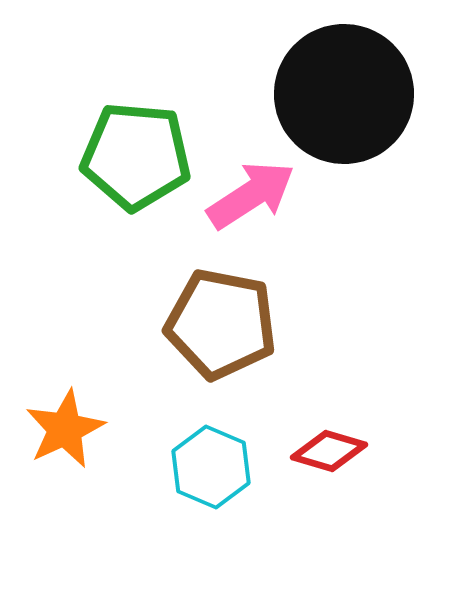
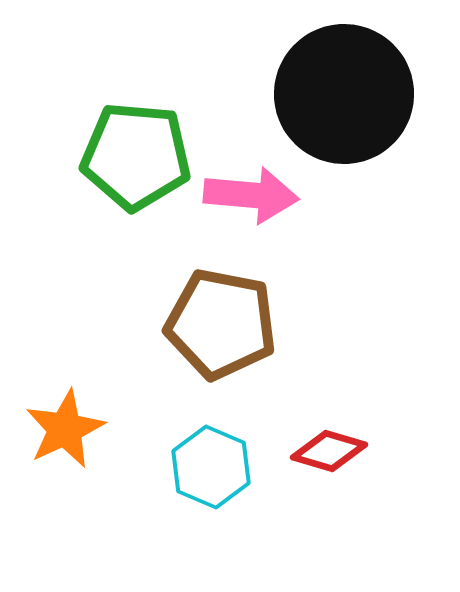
pink arrow: rotated 38 degrees clockwise
